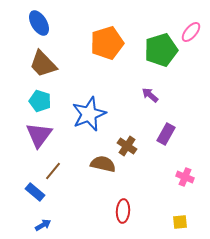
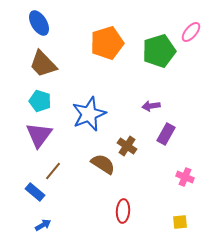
green pentagon: moved 2 px left, 1 px down
purple arrow: moved 1 px right, 11 px down; rotated 48 degrees counterclockwise
brown semicircle: rotated 20 degrees clockwise
